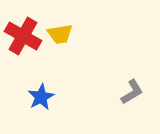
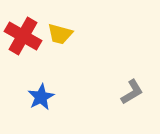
yellow trapezoid: rotated 24 degrees clockwise
